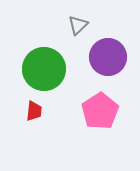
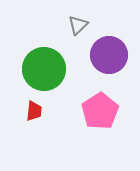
purple circle: moved 1 px right, 2 px up
